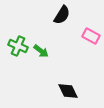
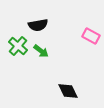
black semicircle: moved 24 px left, 10 px down; rotated 48 degrees clockwise
green cross: rotated 18 degrees clockwise
